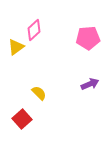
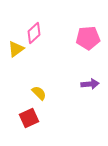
pink diamond: moved 3 px down
yellow triangle: moved 2 px down
purple arrow: rotated 18 degrees clockwise
red square: moved 7 px right, 1 px up; rotated 18 degrees clockwise
